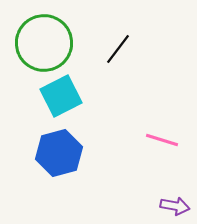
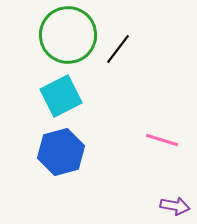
green circle: moved 24 px right, 8 px up
blue hexagon: moved 2 px right, 1 px up
